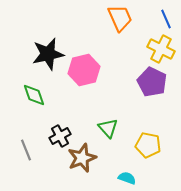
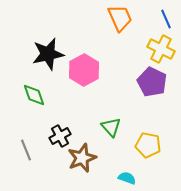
pink hexagon: rotated 16 degrees counterclockwise
green triangle: moved 3 px right, 1 px up
